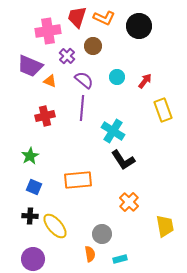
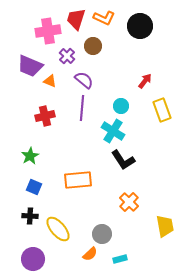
red trapezoid: moved 1 px left, 2 px down
black circle: moved 1 px right
cyan circle: moved 4 px right, 29 px down
yellow rectangle: moved 1 px left
yellow ellipse: moved 3 px right, 3 px down
orange semicircle: rotated 56 degrees clockwise
